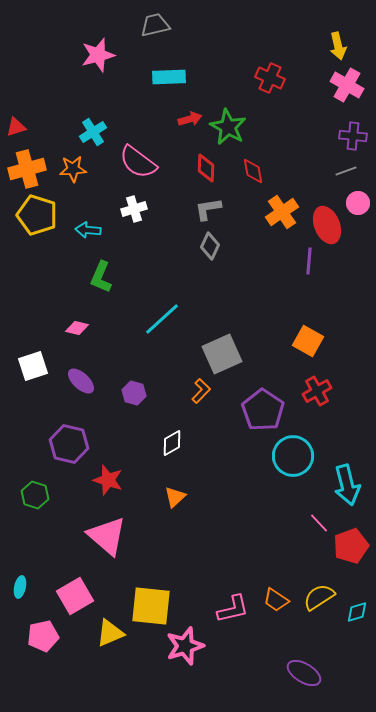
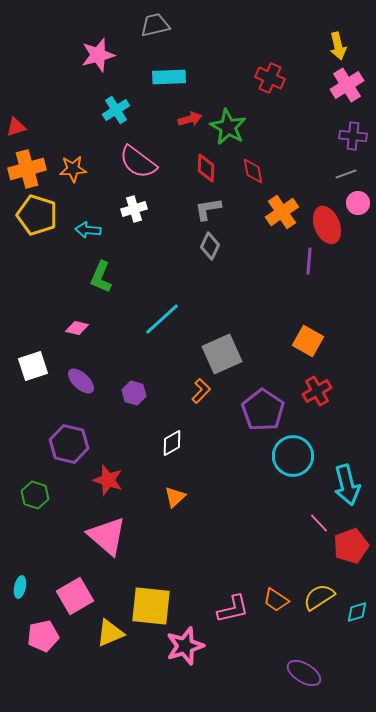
pink cross at (347, 85): rotated 28 degrees clockwise
cyan cross at (93, 132): moved 23 px right, 22 px up
gray line at (346, 171): moved 3 px down
